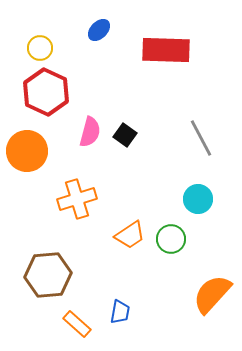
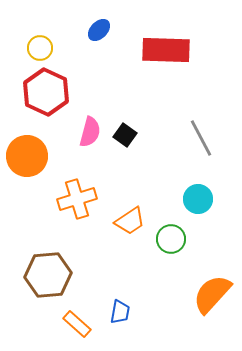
orange circle: moved 5 px down
orange trapezoid: moved 14 px up
